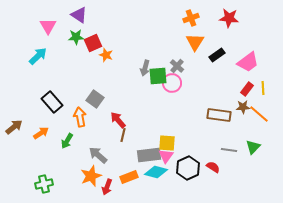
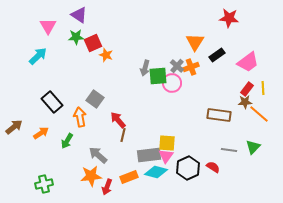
orange cross at (191, 18): moved 49 px down
brown star at (243, 107): moved 2 px right, 5 px up
orange star at (91, 176): rotated 15 degrees clockwise
